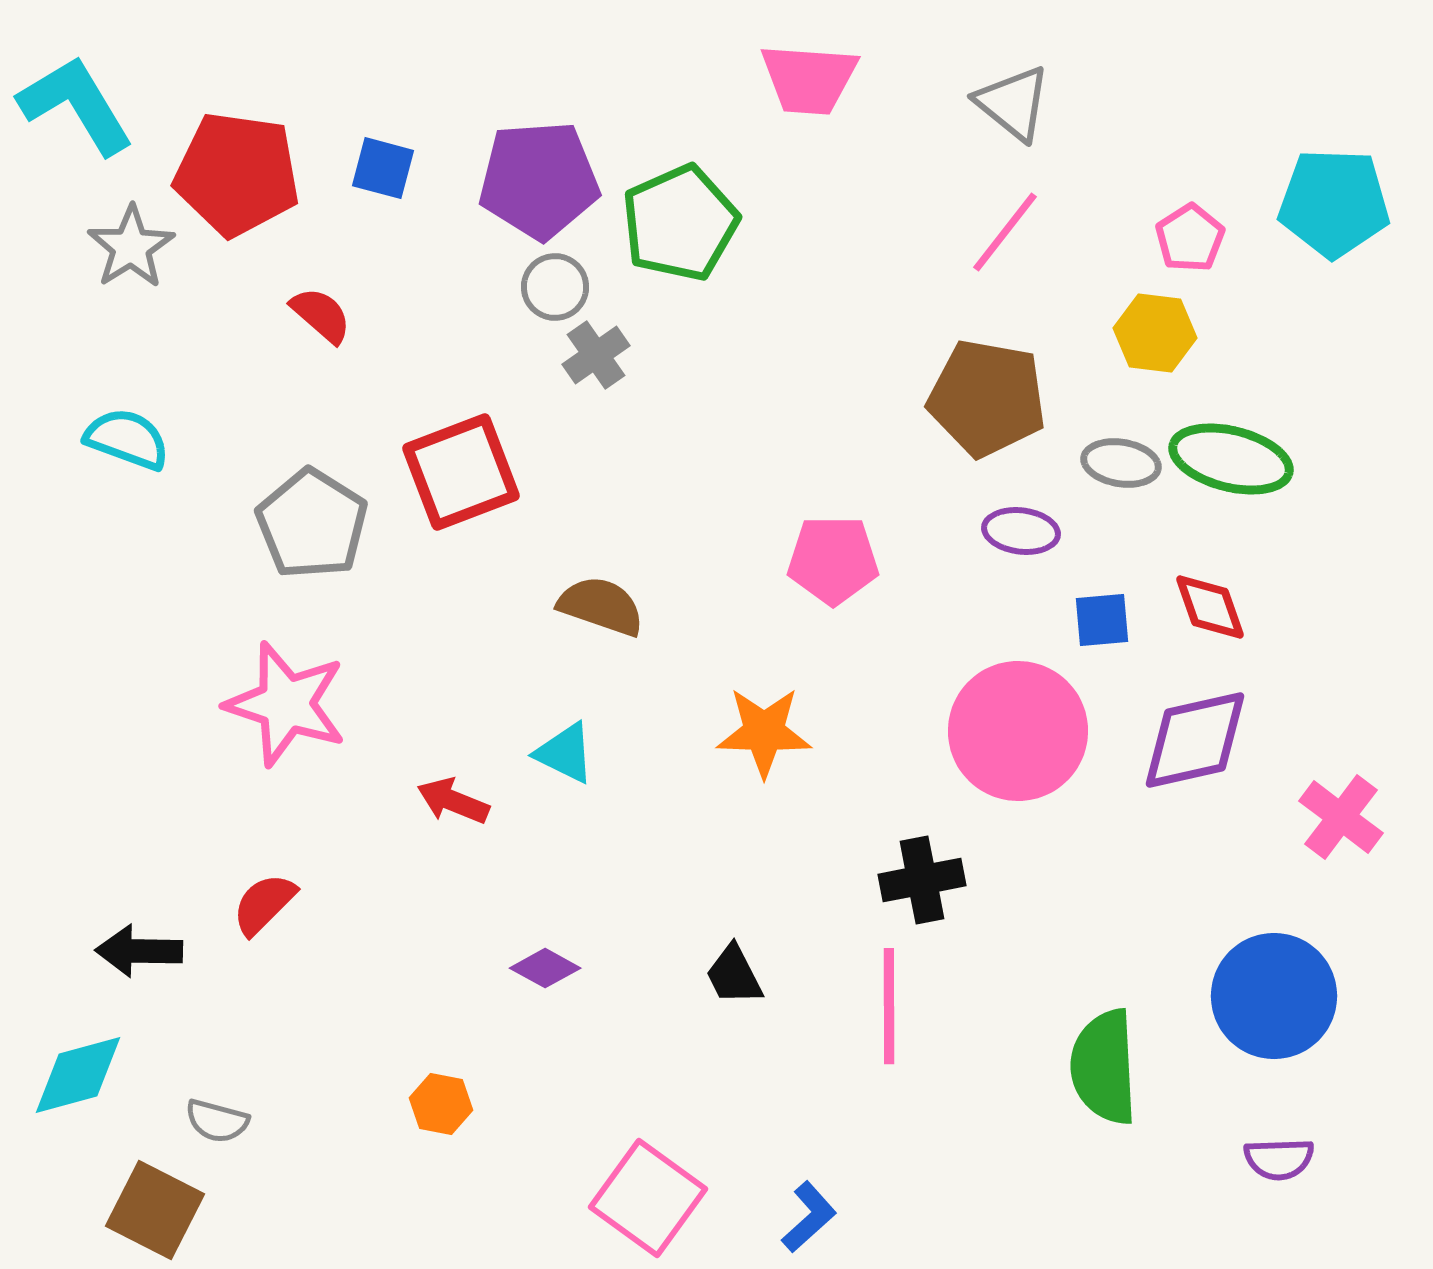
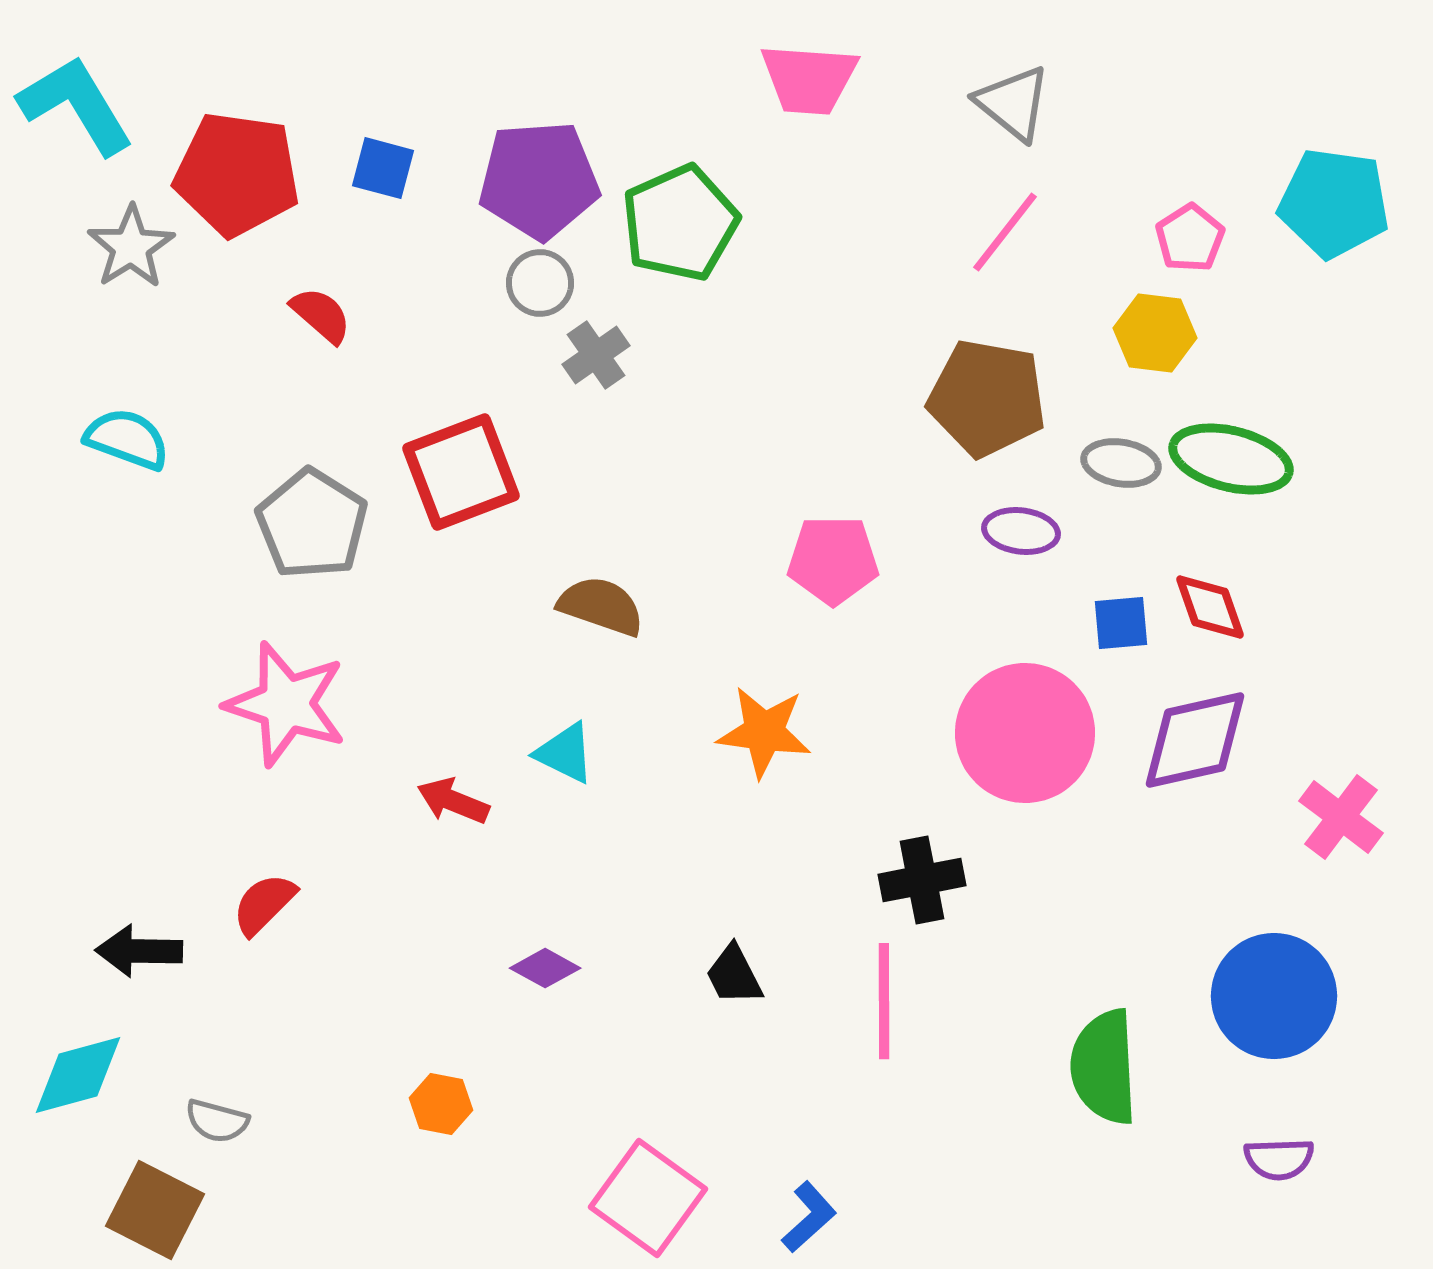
cyan pentagon at (1334, 203): rotated 6 degrees clockwise
gray circle at (555, 287): moved 15 px left, 4 px up
blue square at (1102, 620): moved 19 px right, 3 px down
pink circle at (1018, 731): moved 7 px right, 2 px down
orange star at (764, 732): rotated 6 degrees clockwise
pink line at (889, 1006): moved 5 px left, 5 px up
